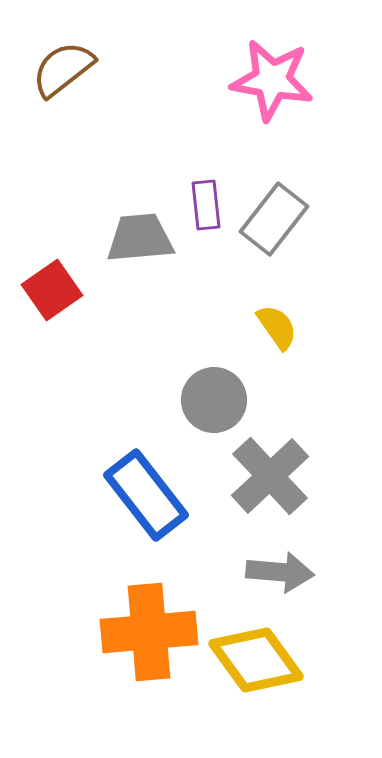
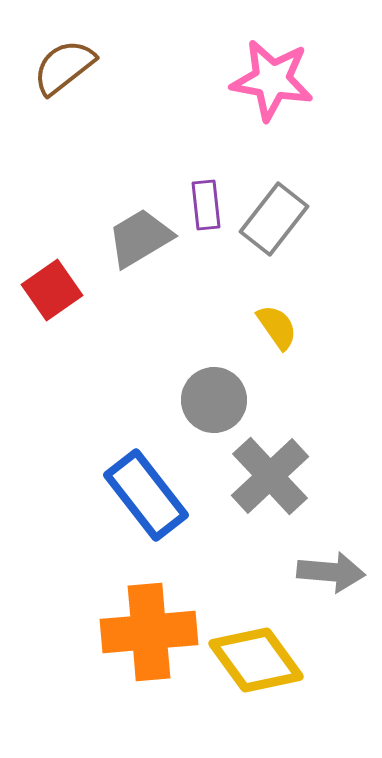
brown semicircle: moved 1 px right, 2 px up
gray trapezoid: rotated 26 degrees counterclockwise
gray arrow: moved 51 px right
